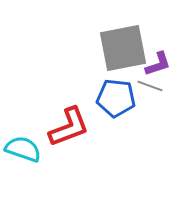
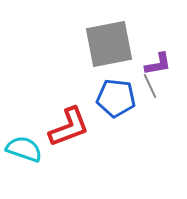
gray square: moved 14 px left, 4 px up
purple L-shape: rotated 8 degrees clockwise
gray line: rotated 45 degrees clockwise
cyan semicircle: moved 1 px right
